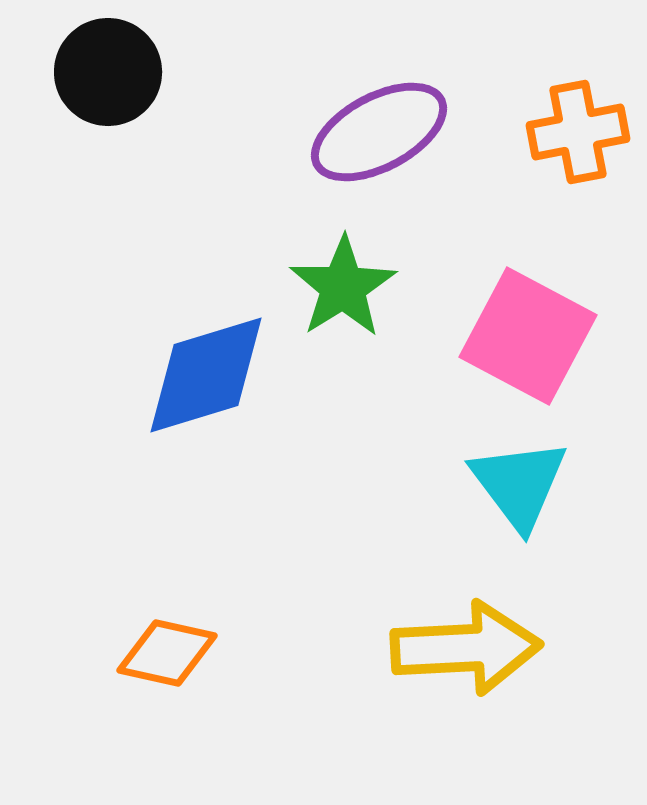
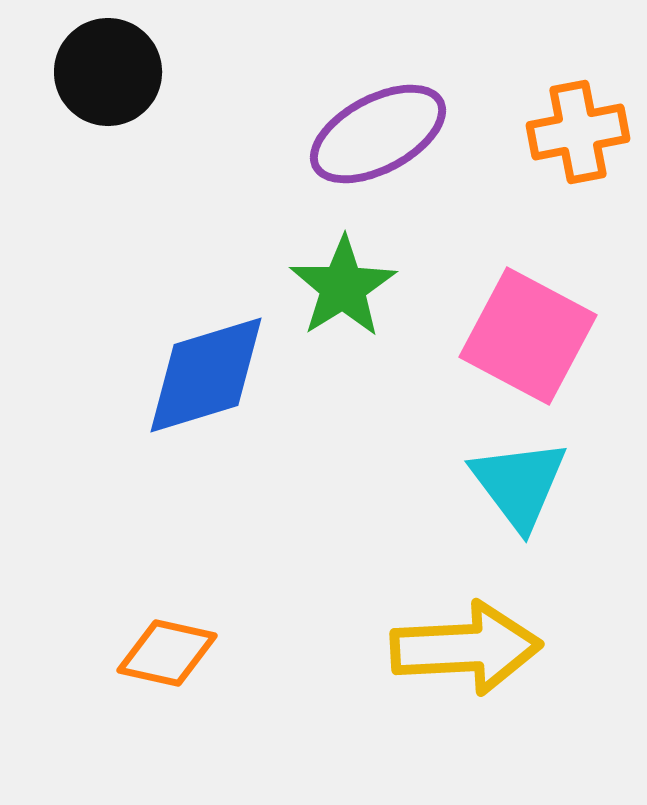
purple ellipse: moved 1 px left, 2 px down
